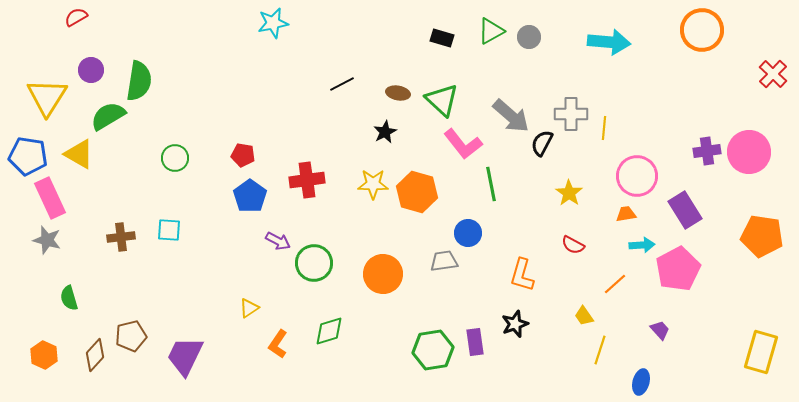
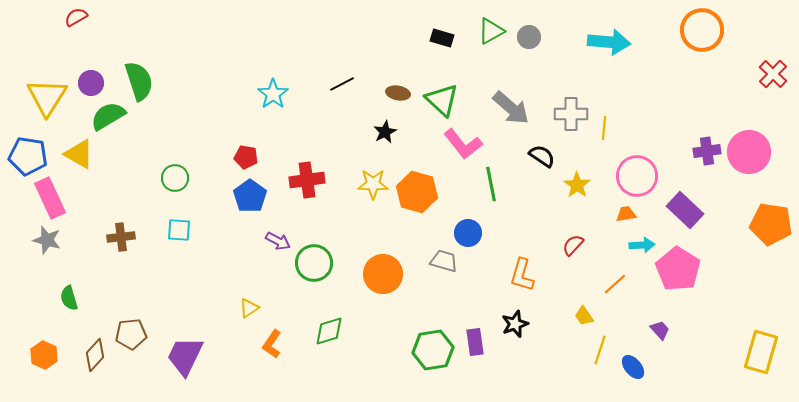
cyan star at (273, 23): moved 71 px down; rotated 24 degrees counterclockwise
purple circle at (91, 70): moved 13 px down
green semicircle at (139, 81): rotated 27 degrees counterclockwise
gray arrow at (511, 116): moved 8 px up
black semicircle at (542, 143): moved 13 px down; rotated 96 degrees clockwise
red pentagon at (243, 155): moved 3 px right, 2 px down
green circle at (175, 158): moved 20 px down
yellow star at (569, 193): moved 8 px right, 8 px up
purple rectangle at (685, 210): rotated 15 degrees counterclockwise
cyan square at (169, 230): moved 10 px right
orange pentagon at (762, 236): moved 9 px right, 12 px up
red semicircle at (573, 245): rotated 105 degrees clockwise
gray trapezoid at (444, 261): rotated 24 degrees clockwise
pink pentagon at (678, 269): rotated 12 degrees counterclockwise
brown pentagon at (131, 336): moved 2 px up; rotated 8 degrees clockwise
orange L-shape at (278, 344): moved 6 px left
blue ellipse at (641, 382): moved 8 px left, 15 px up; rotated 55 degrees counterclockwise
